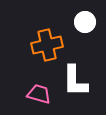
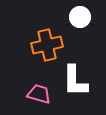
white circle: moved 5 px left, 5 px up
